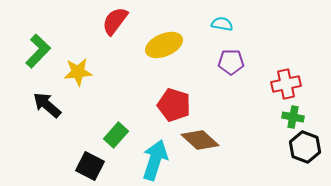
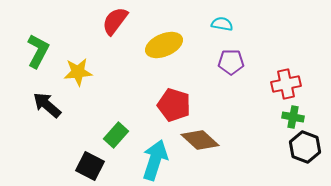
green L-shape: rotated 16 degrees counterclockwise
